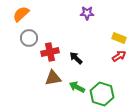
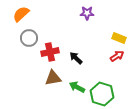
red arrow: moved 2 px left
